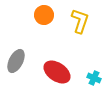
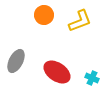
yellow L-shape: rotated 50 degrees clockwise
cyan cross: moved 2 px left
